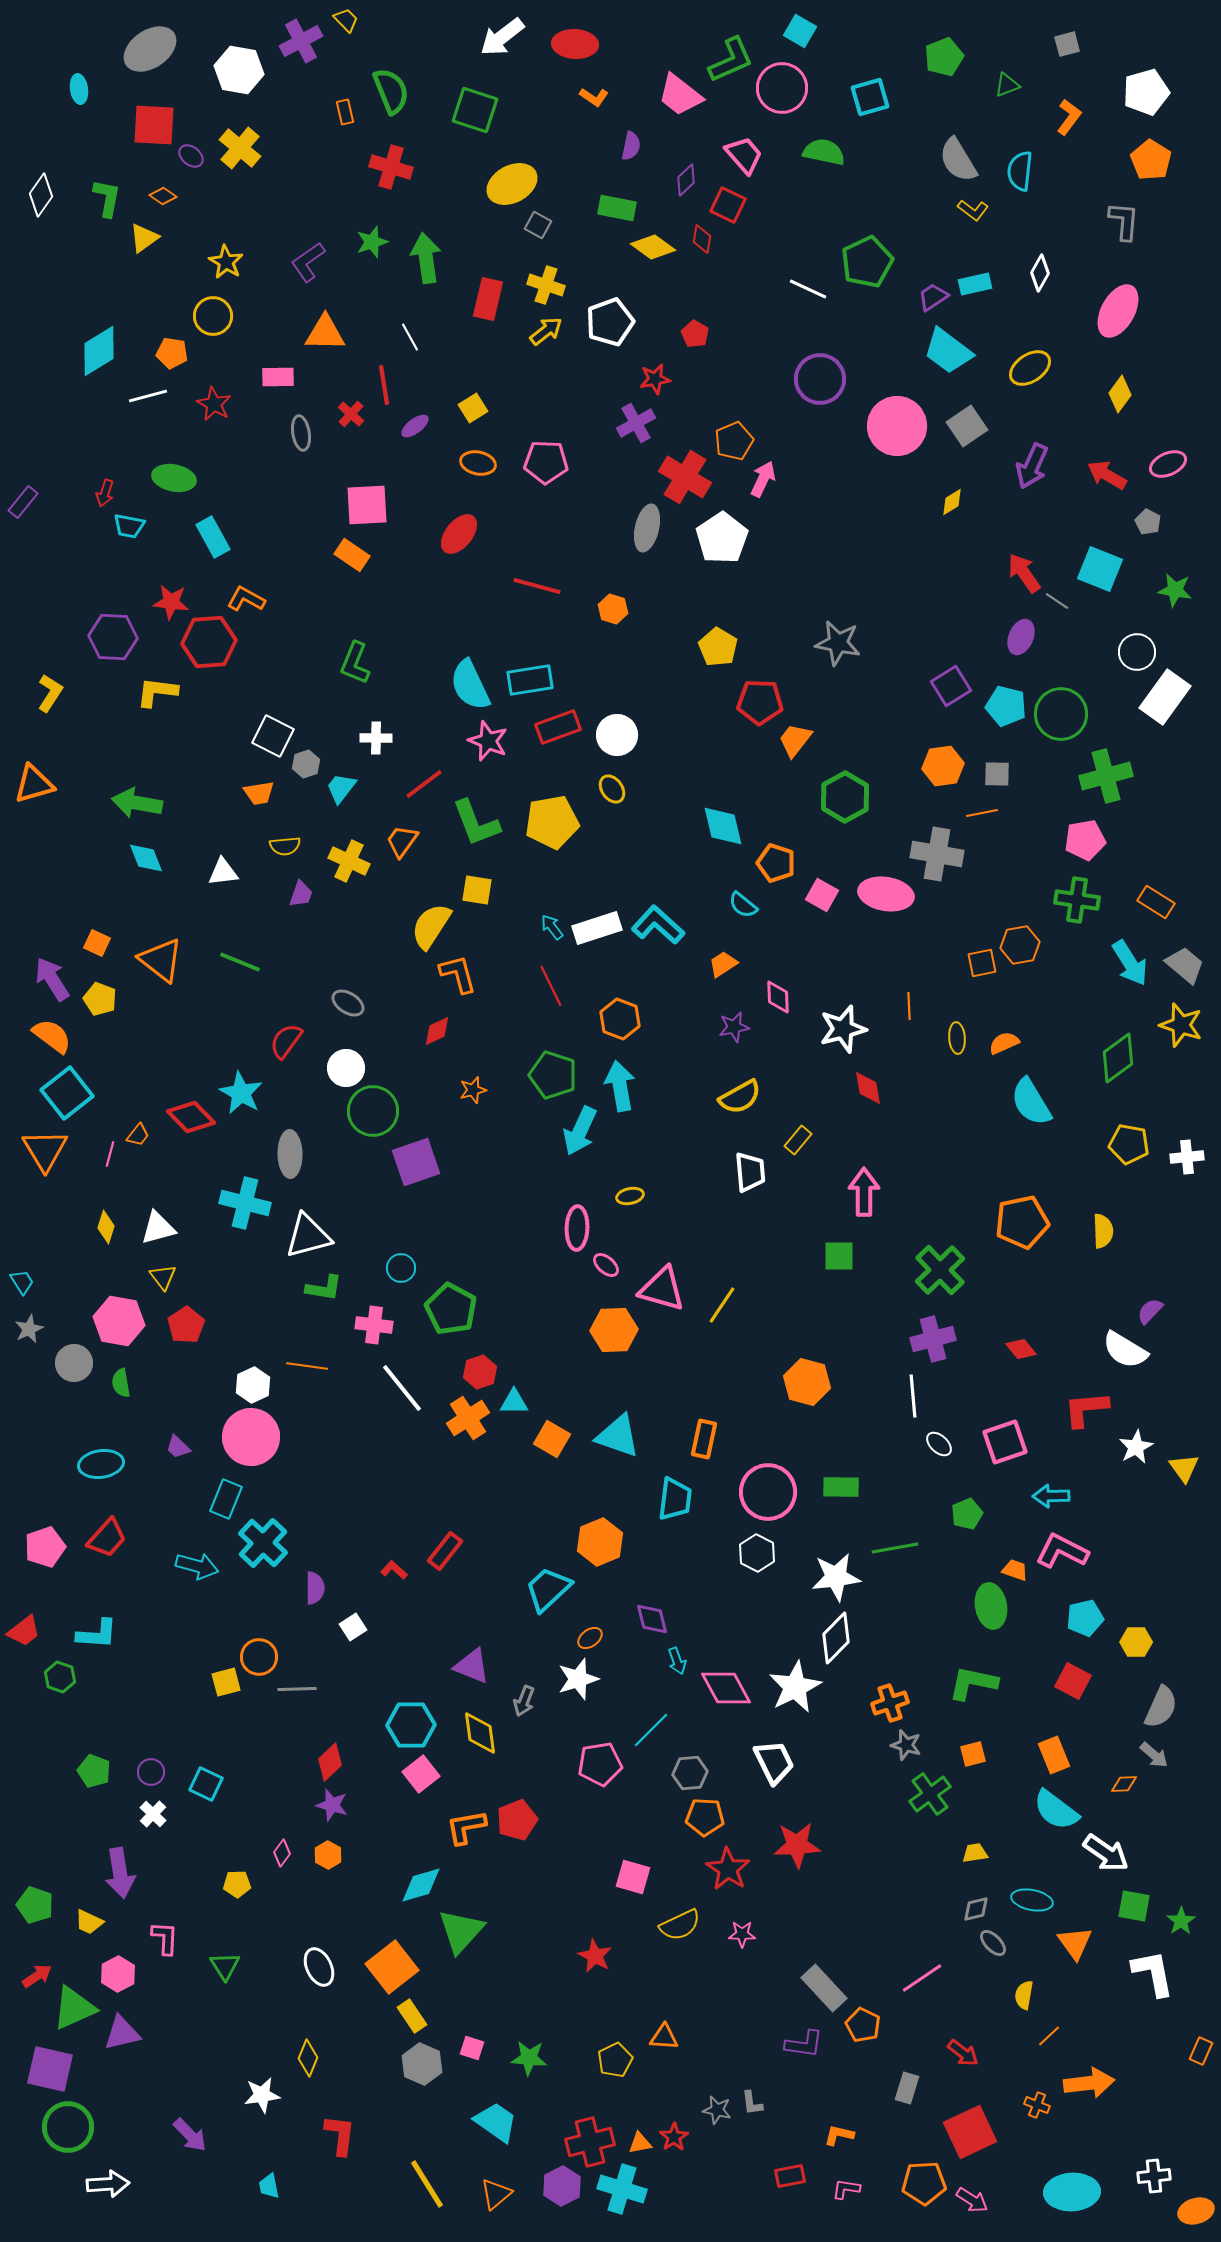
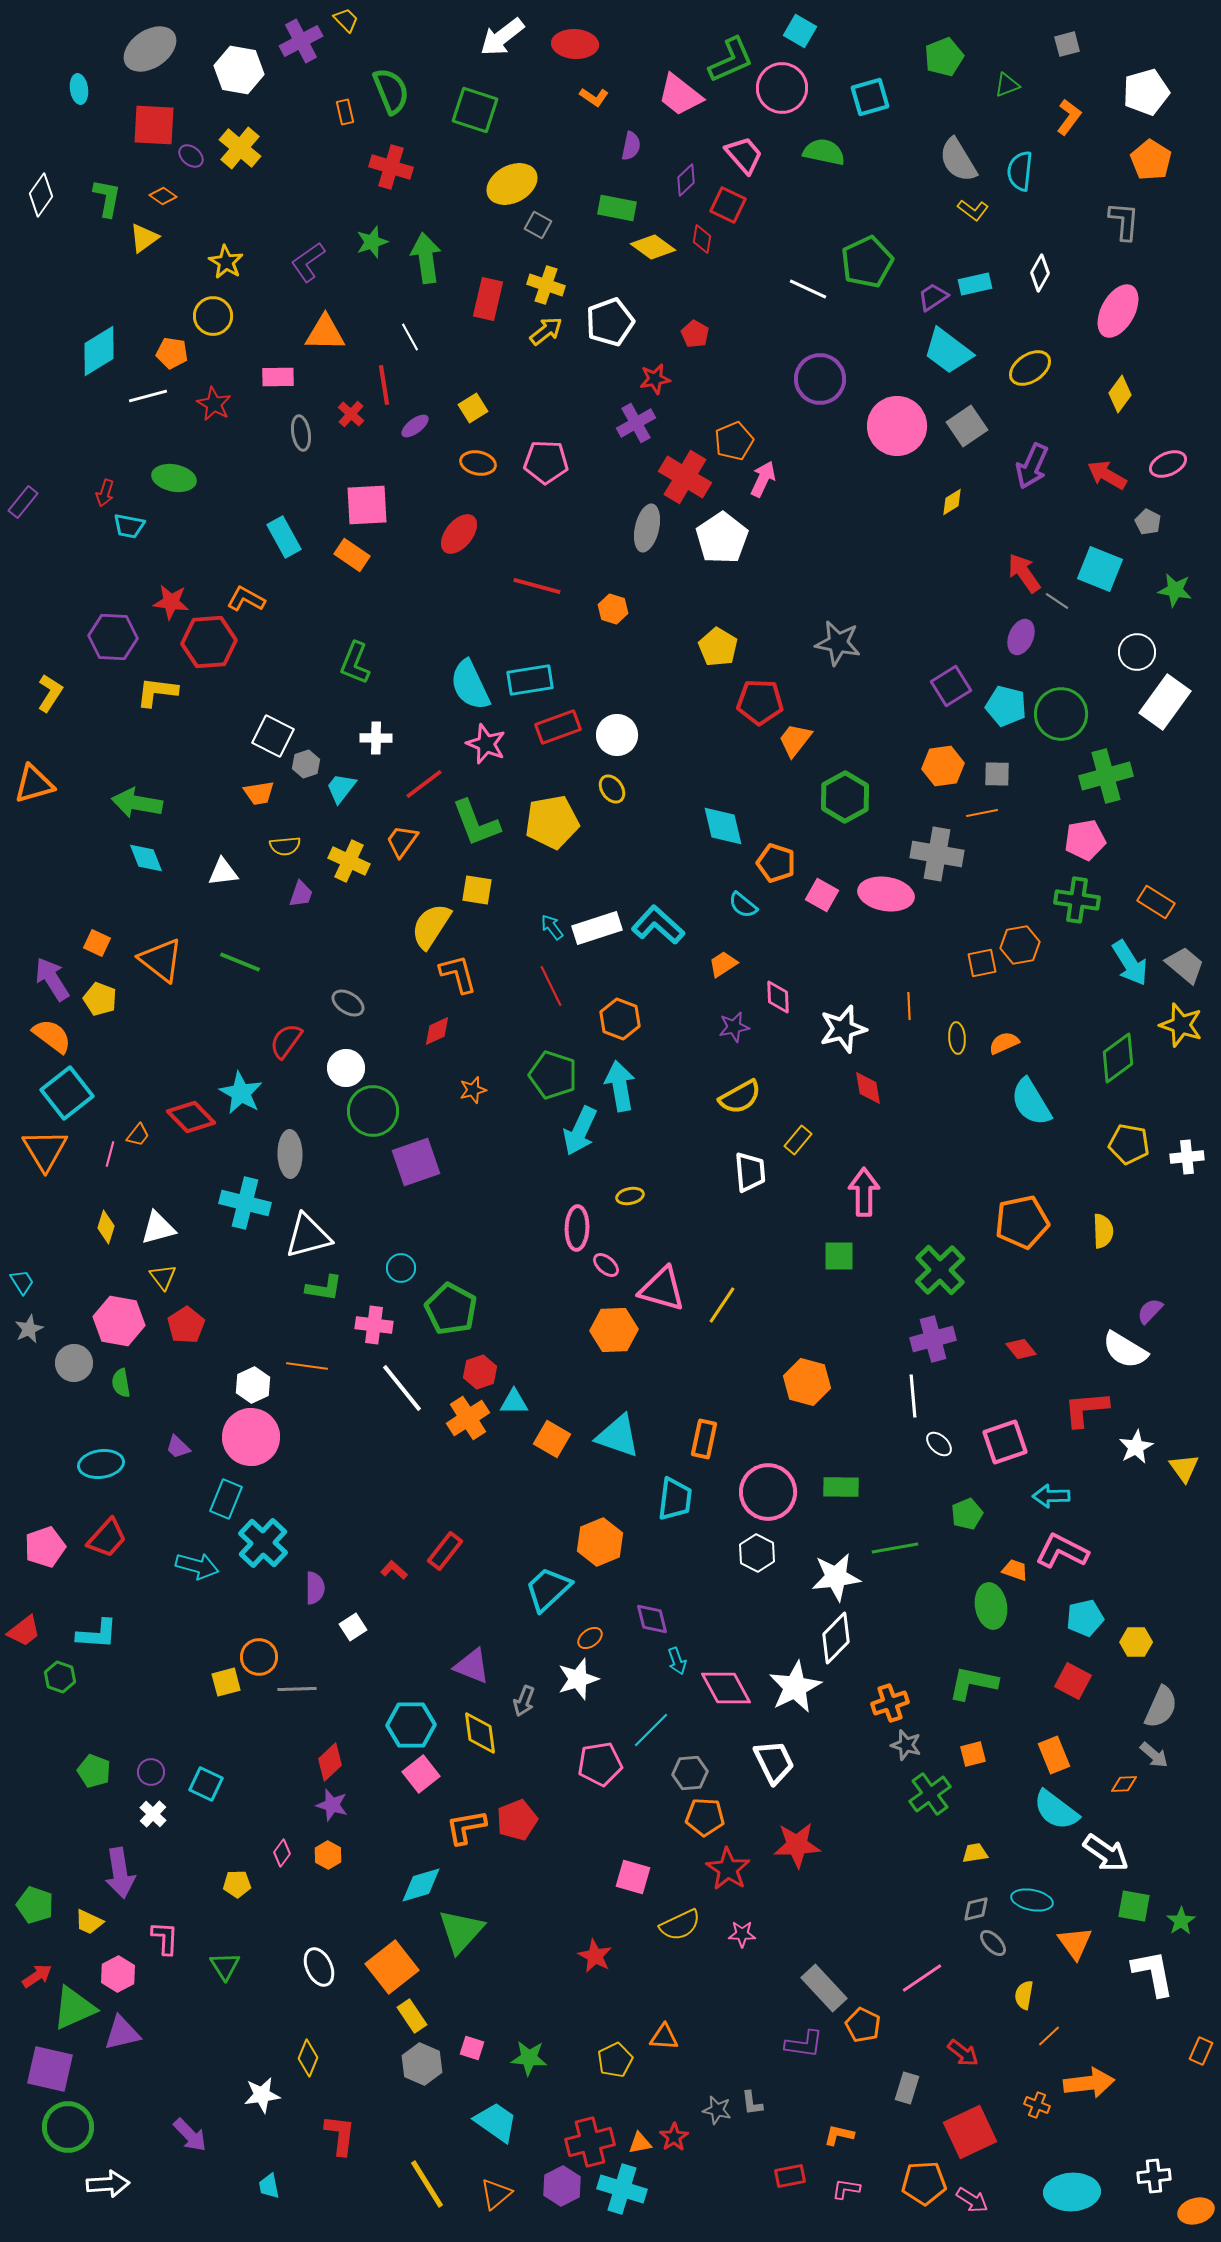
cyan rectangle at (213, 537): moved 71 px right
white rectangle at (1165, 697): moved 5 px down
pink star at (488, 741): moved 2 px left, 3 px down
